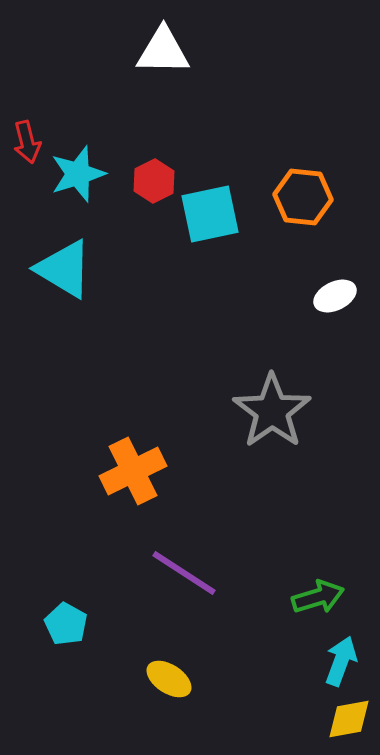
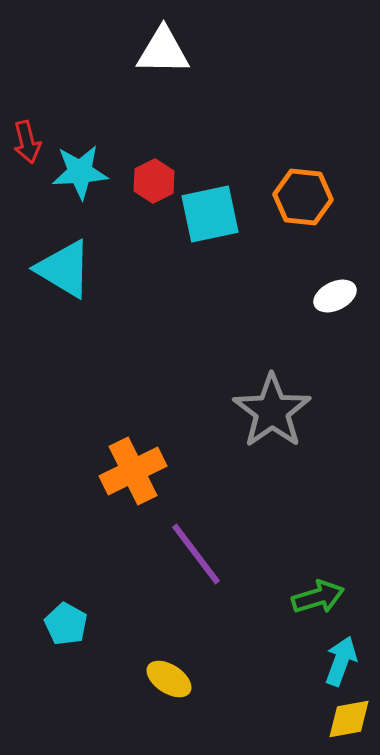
cyan star: moved 2 px right, 2 px up; rotated 14 degrees clockwise
purple line: moved 12 px right, 19 px up; rotated 20 degrees clockwise
